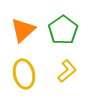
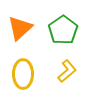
orange triangle: moved 3 px left, 2 px up
yellow ellipse: moved 1 px left; rotated 12 degrees clockwise
